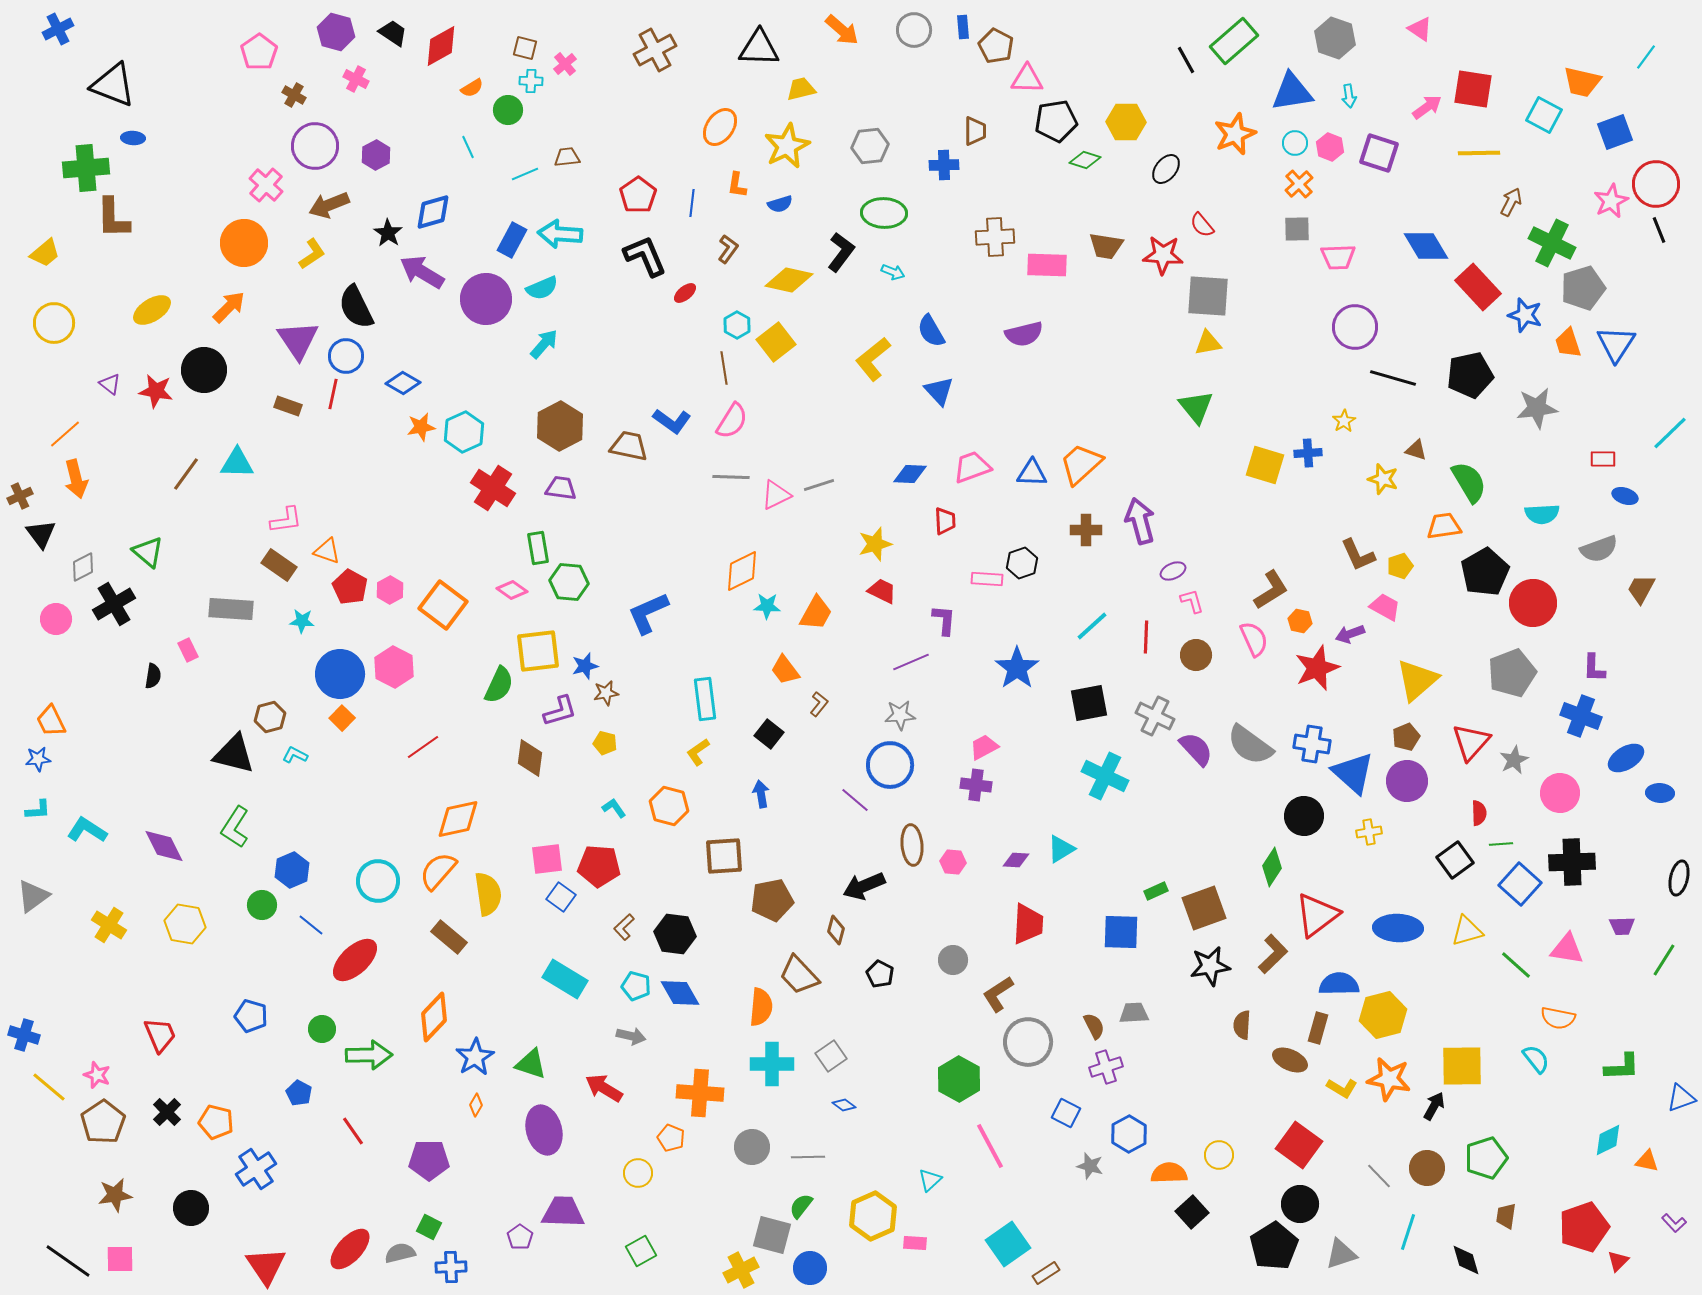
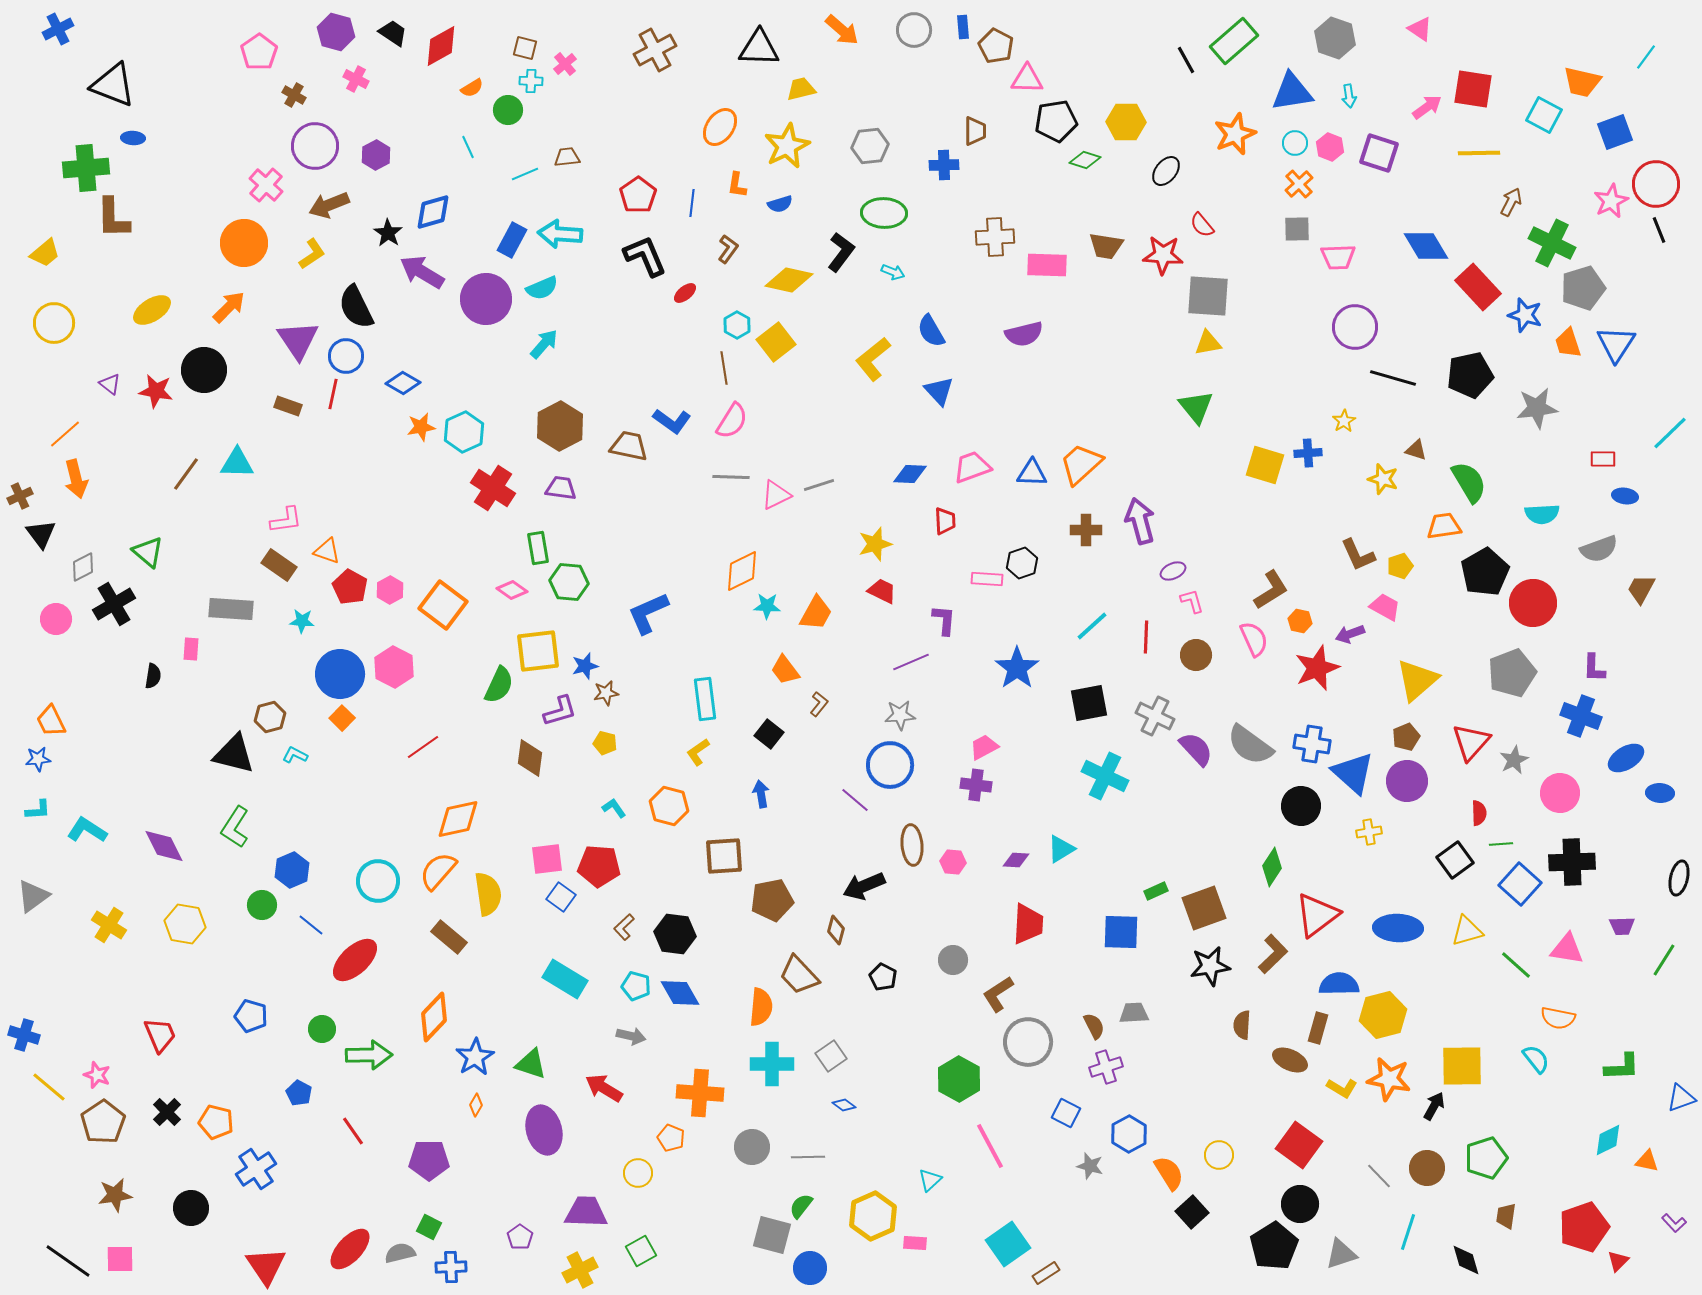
black ellipse at (1166, 169): moved 2 px down
blue ellipse at (1625, 496): rotated 10 degrees counterclockwise
pink rectangle at (188, 650): moved 3 px right, 1 px up; rotated 30 degrees clockwise
black circle at (1304, 816): moved 3 px left, 10 px up
black pentagon at (880, 974): moved 3 px right, 3 px down
orange semicircle at (1169, 1173): rotated 60 degrees clockwise
purple trapezoid at (563, 1212): moved 23 px right
yellow cross at (741, 1270): moved 161 px left
